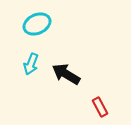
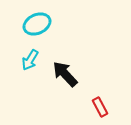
cyan arrow: moved 1 px left, 4 px up; rotated 10 degrees clockwise
black arrow: moved 1 px left; rotated 16 degrees clockwise
